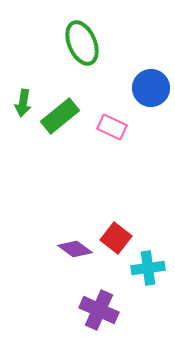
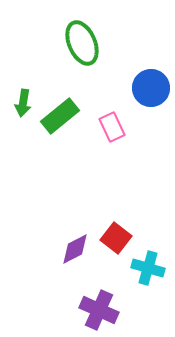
pink rectangle: rotated 40 degrees clockwise
purple diamond: rotated 64 degrees counterclockwise
cyan cross: rotated 24 degrees clockwise
